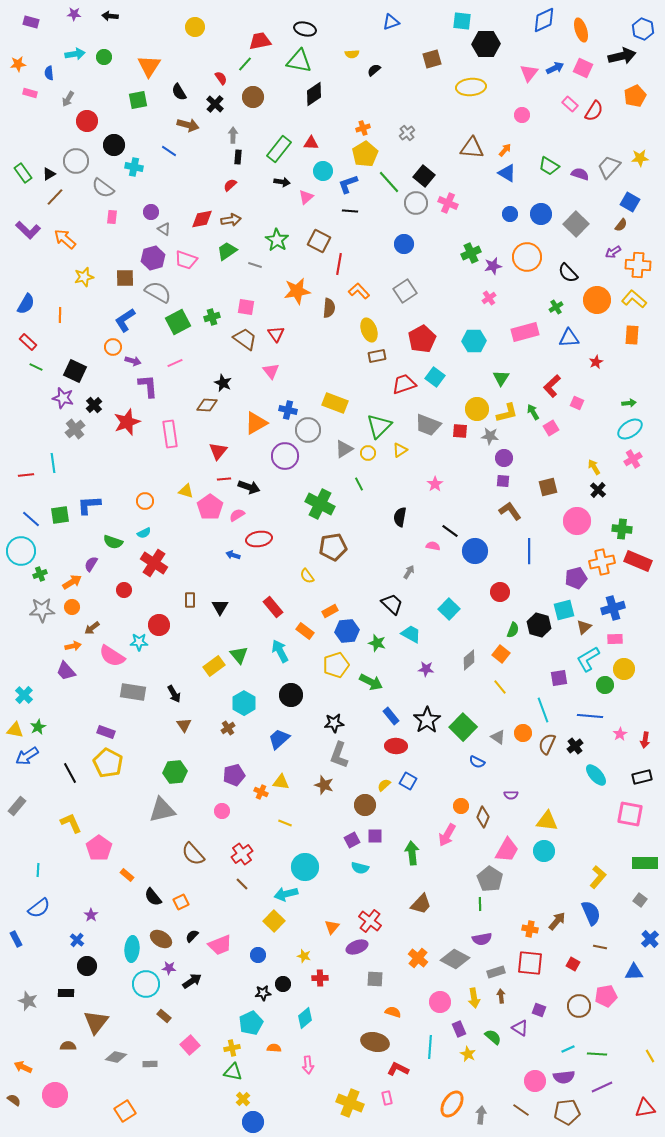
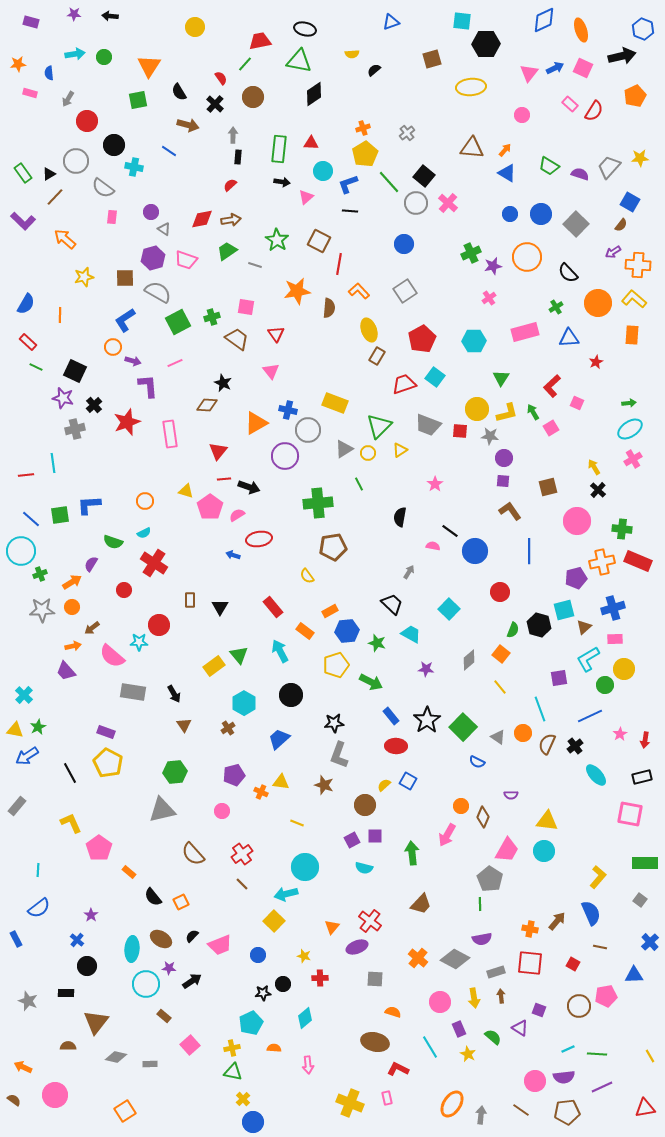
green rectangle at (279, 149): rotated 32 degrees counterclockwise
pink cross at (448, 203): rotated 18 degrees clockwise
purple L-shape at (28, 230): moved 5 px left, 9 px up
orange circle at (597, 300): moved 1 px right, 3 px down
brown trapezoid at (245, 339): moved 8 px left
brown rectangle at (377, 356): rotated 48 degrees counterclockwise
gray cross at (75, 429): rotated 24 degrees clockwise
green cross at (320, 504): moved 2 px left, 1 px up; rotated 32 degrees counterclockwise
pink semicircle at (112, 656): rotated 8 degrees clockwise
cyan line at (543, 710): moved 3 px left, 1 px up
blue line at (590, 716): rotated 30 degrees counterclockwise
yellow line at (285, 823): moved 12 px right
cyan semicircle at (360, 868): moved 4 px right
orange rectangle at (127, 875): moved 2 px right, 3 px up
blue cross at (650, 939): moved 3 px down
blue triangle at (634, 972): moved 3 px down
cyan line at (430, 1047): rotated 35 degrees counterclockwise
